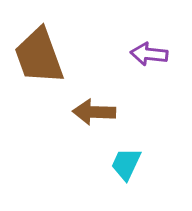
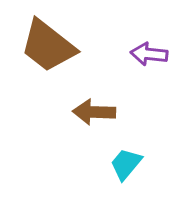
brown trapezoid: moved 9 px right, 10 px up; rotated 32 degrees counterclockwise
cyan trapezoid: rotated 15 degrees clockwise
